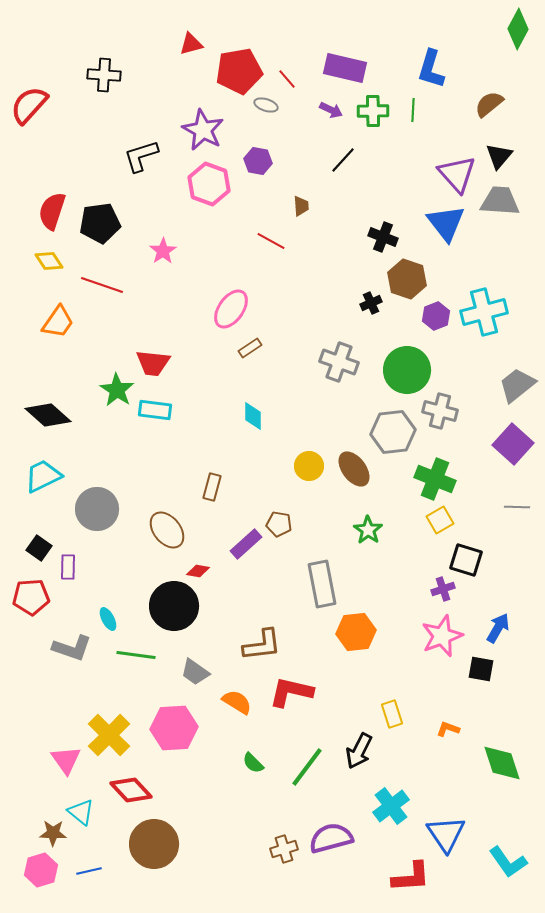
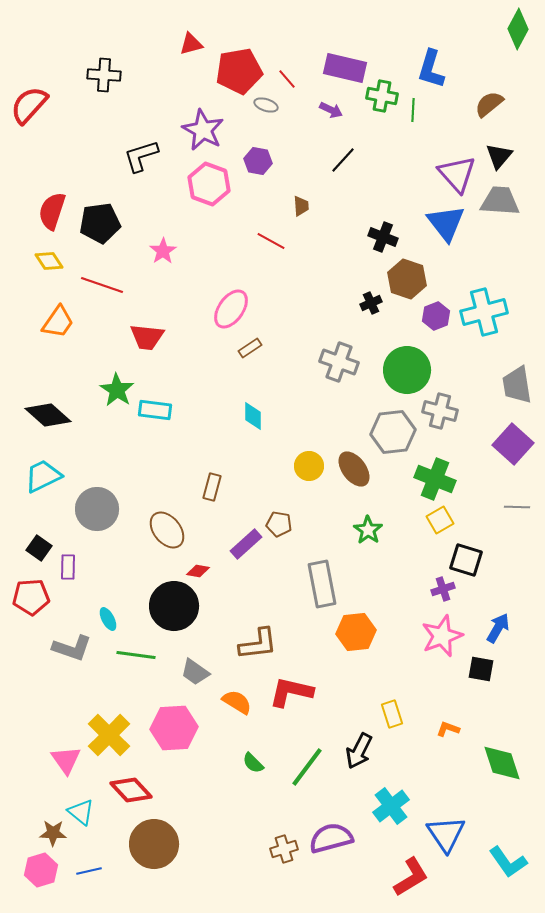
green cross at (373, 111): moved 9 px right, 15 px up; rotated 12 degrees clockwise
red trapezoid at (153, 363): moved 6 px left, 26 px up
gray trapezoid at (517, 385): rotated 60 degrees counterclockwise
brown L-shape at (262, 645): moved 4 px left, 1 px up
red L-shape at (411, 877): rotated 27 degrees counterclockwise
